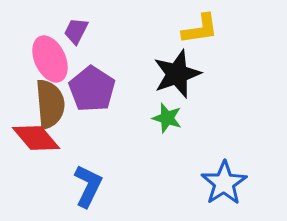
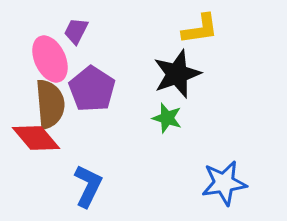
blue star: rotated 24 degrees clockwise
